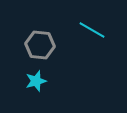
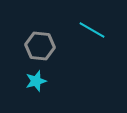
gray hexagon: moved 1 px down
